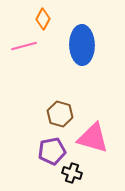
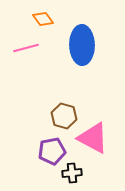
orange diamond: rotated 65 degrees counterclockwise
pink line: moved 2 px right, 2 px down
brown hexagon: moved 4 px right, 2 px down
pink triangle: rotated 12 degrees clockwise
black cross: rotated 24 degrees counterclockwise
